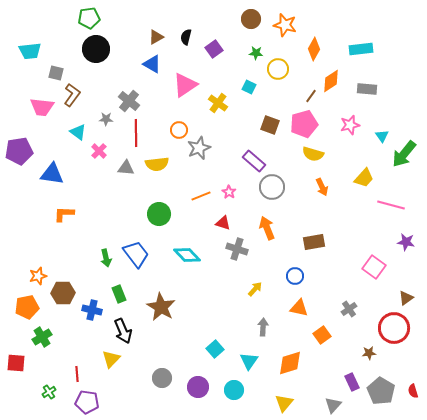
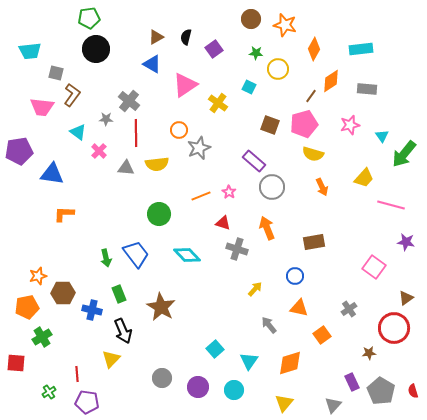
gray arrow at (263, 327): moved 6 px right, 2 px up; rotated 42 degrees counterclockwise
